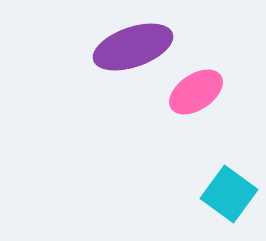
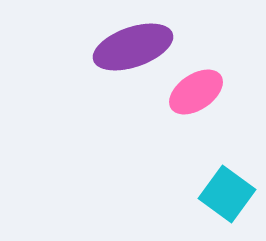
cyan square: moved 2 px left
